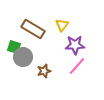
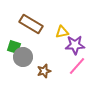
yellow triangle: moved 7 px down; rotated 40 degrees clockwise
brown rectangle: moved 2 px left, 5 px up
